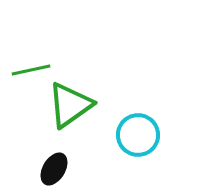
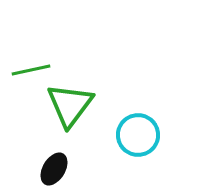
green triangle: rotated 18 degrees counterclockwise
